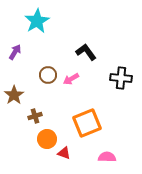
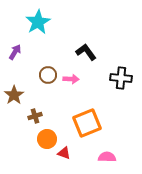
cyan star: moved 1 px right, 1 px down
pink arrow: rotated 147 degrees counterclockwise
